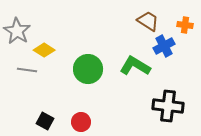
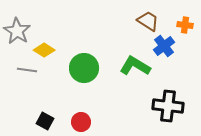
blue cross: rotated 10 degrees counterclockwise
green circle: moved 4 px left, 1 px up
